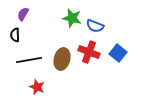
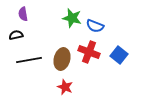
purple semicircle: rotated 40 degrees counterclockwise
black semicircle: moved 1 px right; rotated 80 degrees clockwise
blue square: moved 1 px right, 2 px down
red star: moved 28 px right
